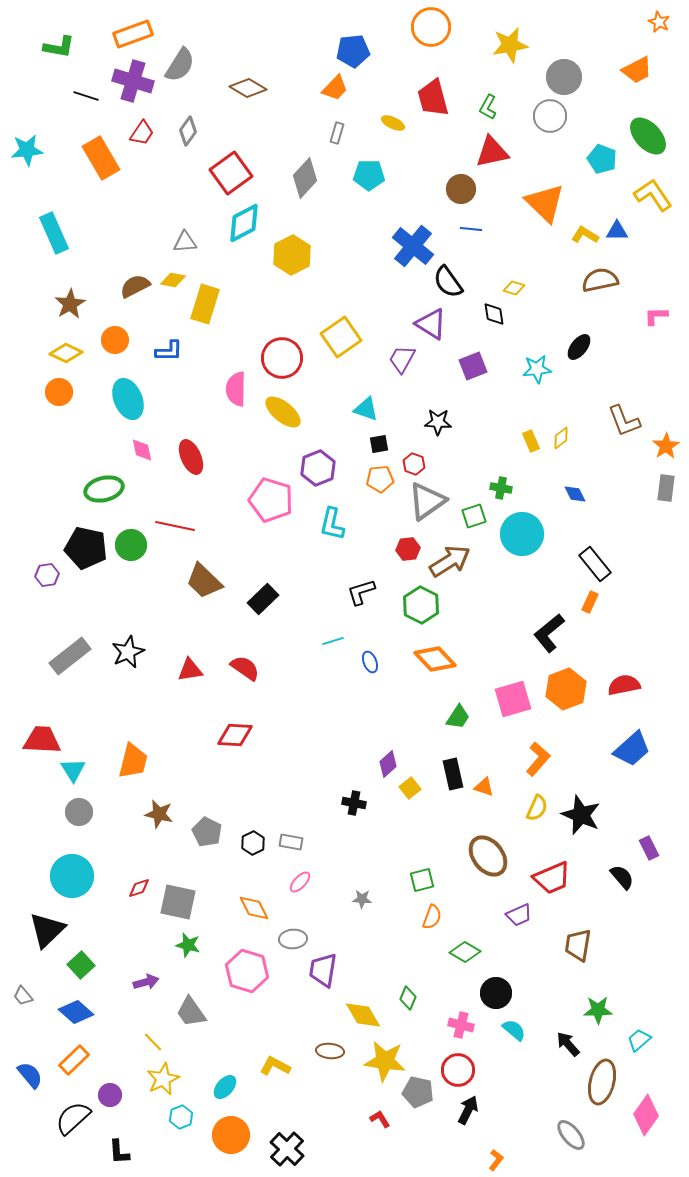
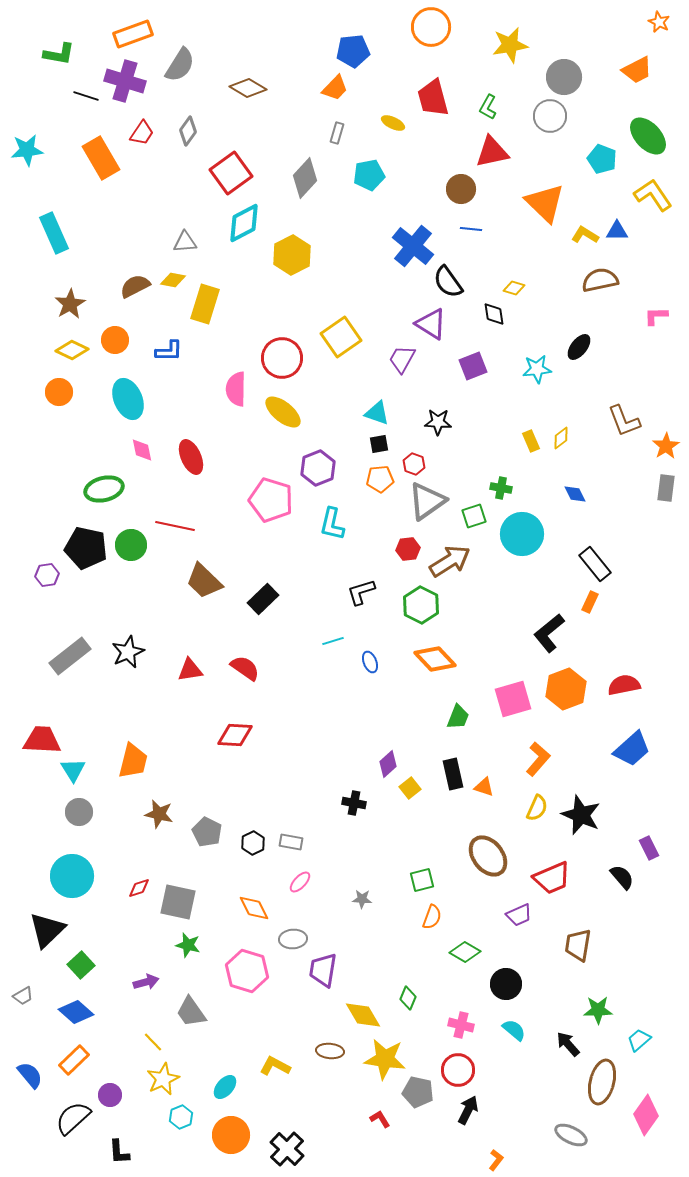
green L-shape at (59, 47): moved 7 px down
purple cross at (133, 81): moved 8 px left
cyan pentagon at (369, 175): rotated 12 degrees counterclockwise
yellow diamond at (66, 353): moved 6 px right, 3 px up
cyan triangle at (366, 409): moved 11 px right, 4 px down
green trapezoid at (458, 717): rotated 12 degrees counterclockwise
black circle at (496, 993): moved 10 px right, 9 px up
gray trapezoid at (23, 996): rotated 80 degrees counterclockwise
yellow star at (385, 1061): moved 2 px up
gray ellipse at (571, 1135): rotated 24 degrees counterclockwise
